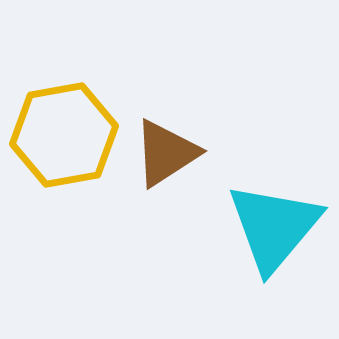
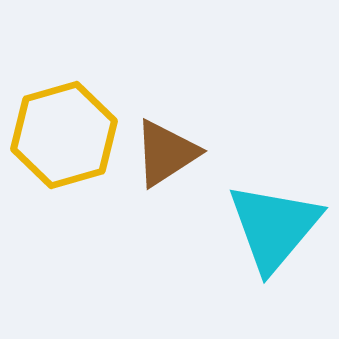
yellow hexagon: rotated 6 degrees counterclockwise
